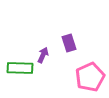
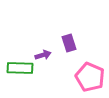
purple arrow: rotated 49 degrees clockwise
pink pentagon: rotated 24 degrees counterclockwise
